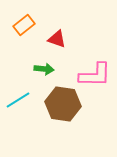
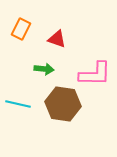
orange rectangle: moved 3 px left, 4 px down; rotated 25 degrees counterclockwise
pink L-shape: moved 1 px up
cyan line: moved 4 px down; rotated 45 degrees clockwise
